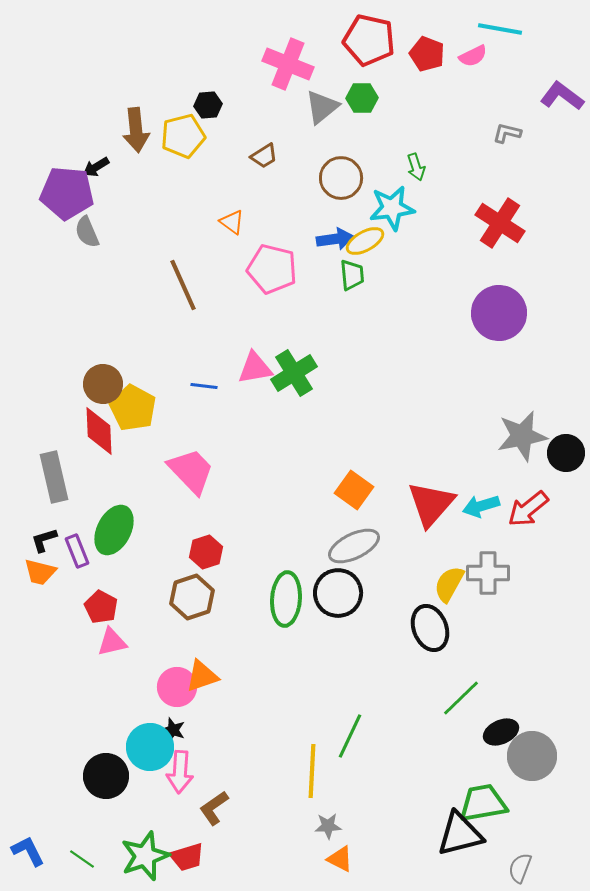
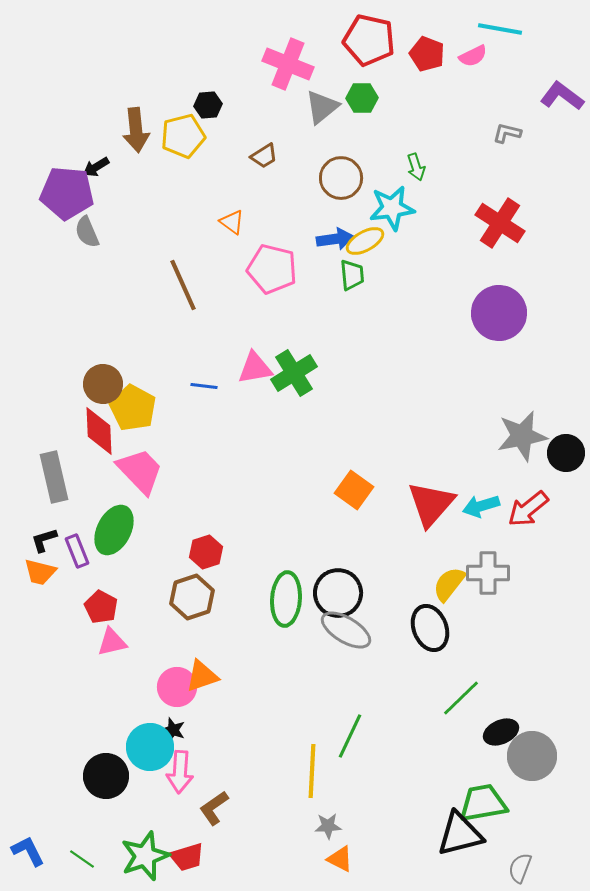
pink trapezoid at (191, 471): moved 51 px left
gray ellipse at (354, 546): moved 8 px left, 84 px down; rotated 57 degrees clockwise
yellow semicircle at (449, 584): rotated 9 degrees clockwise
